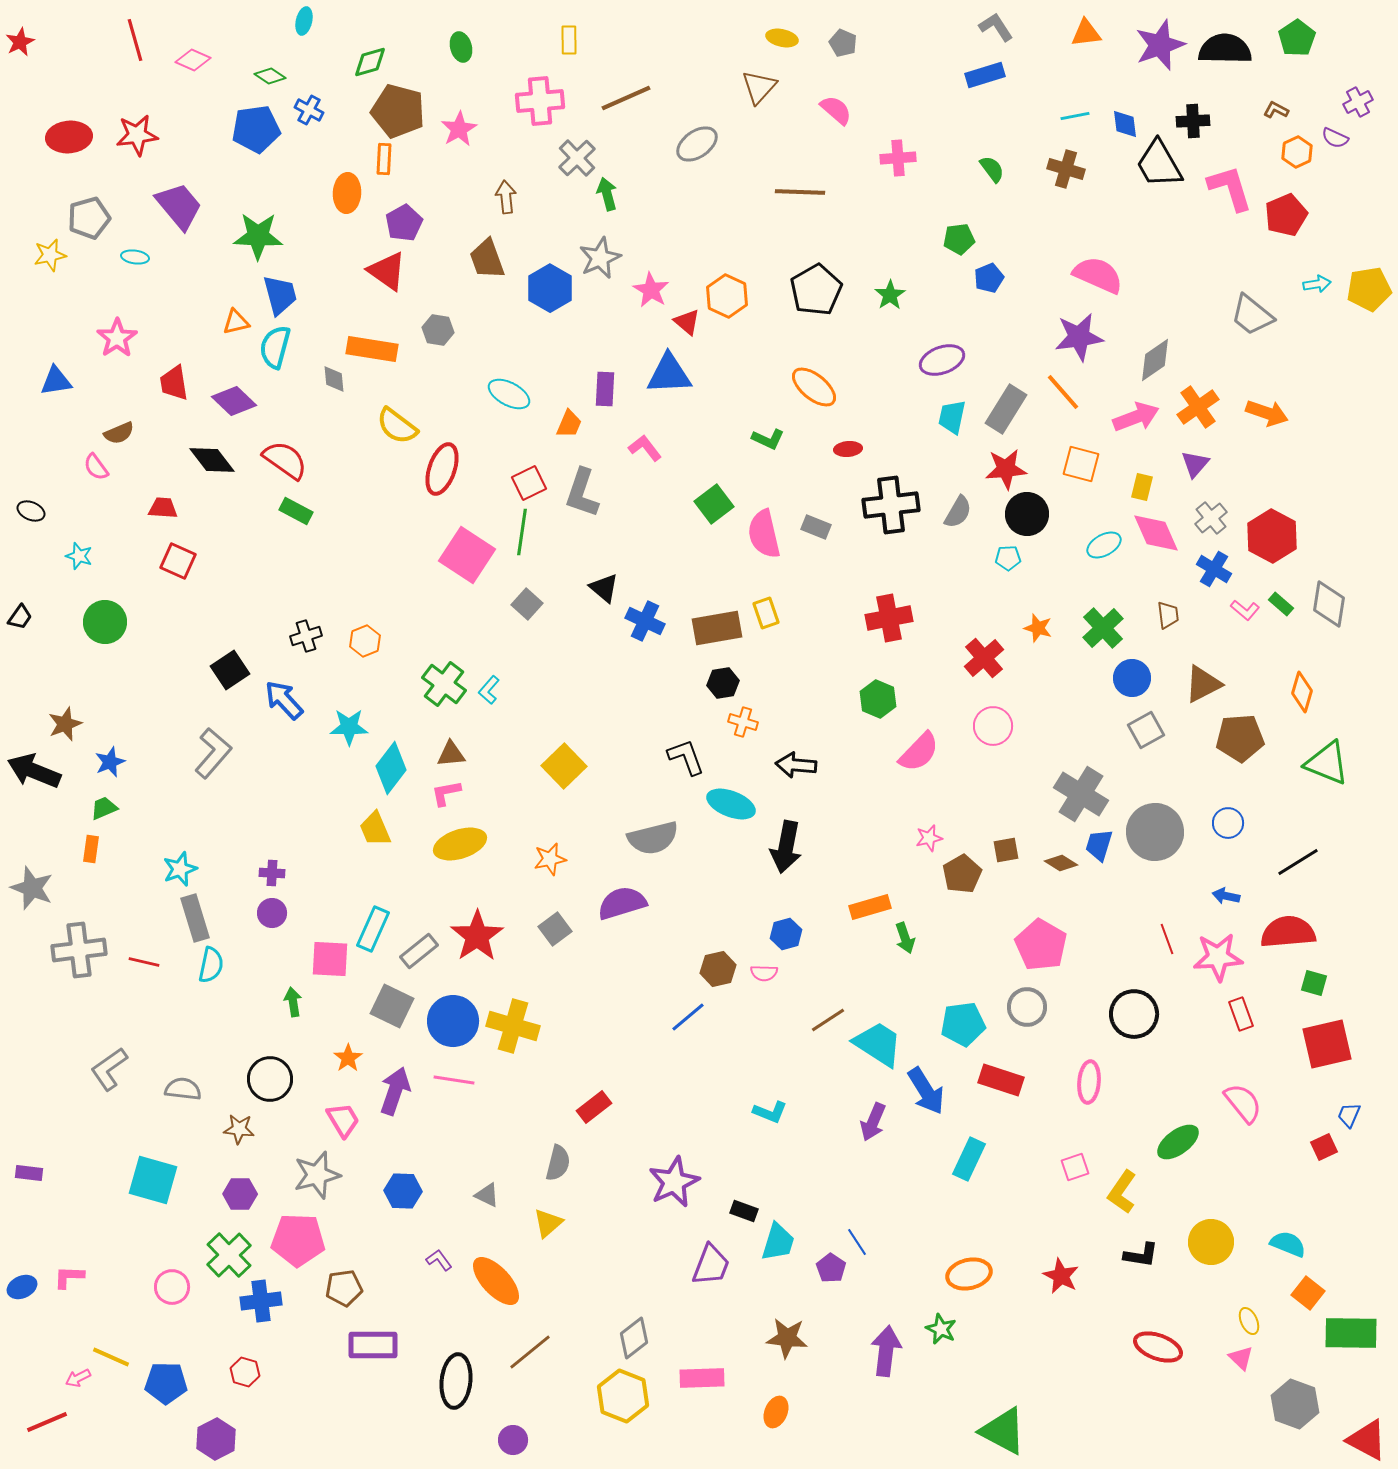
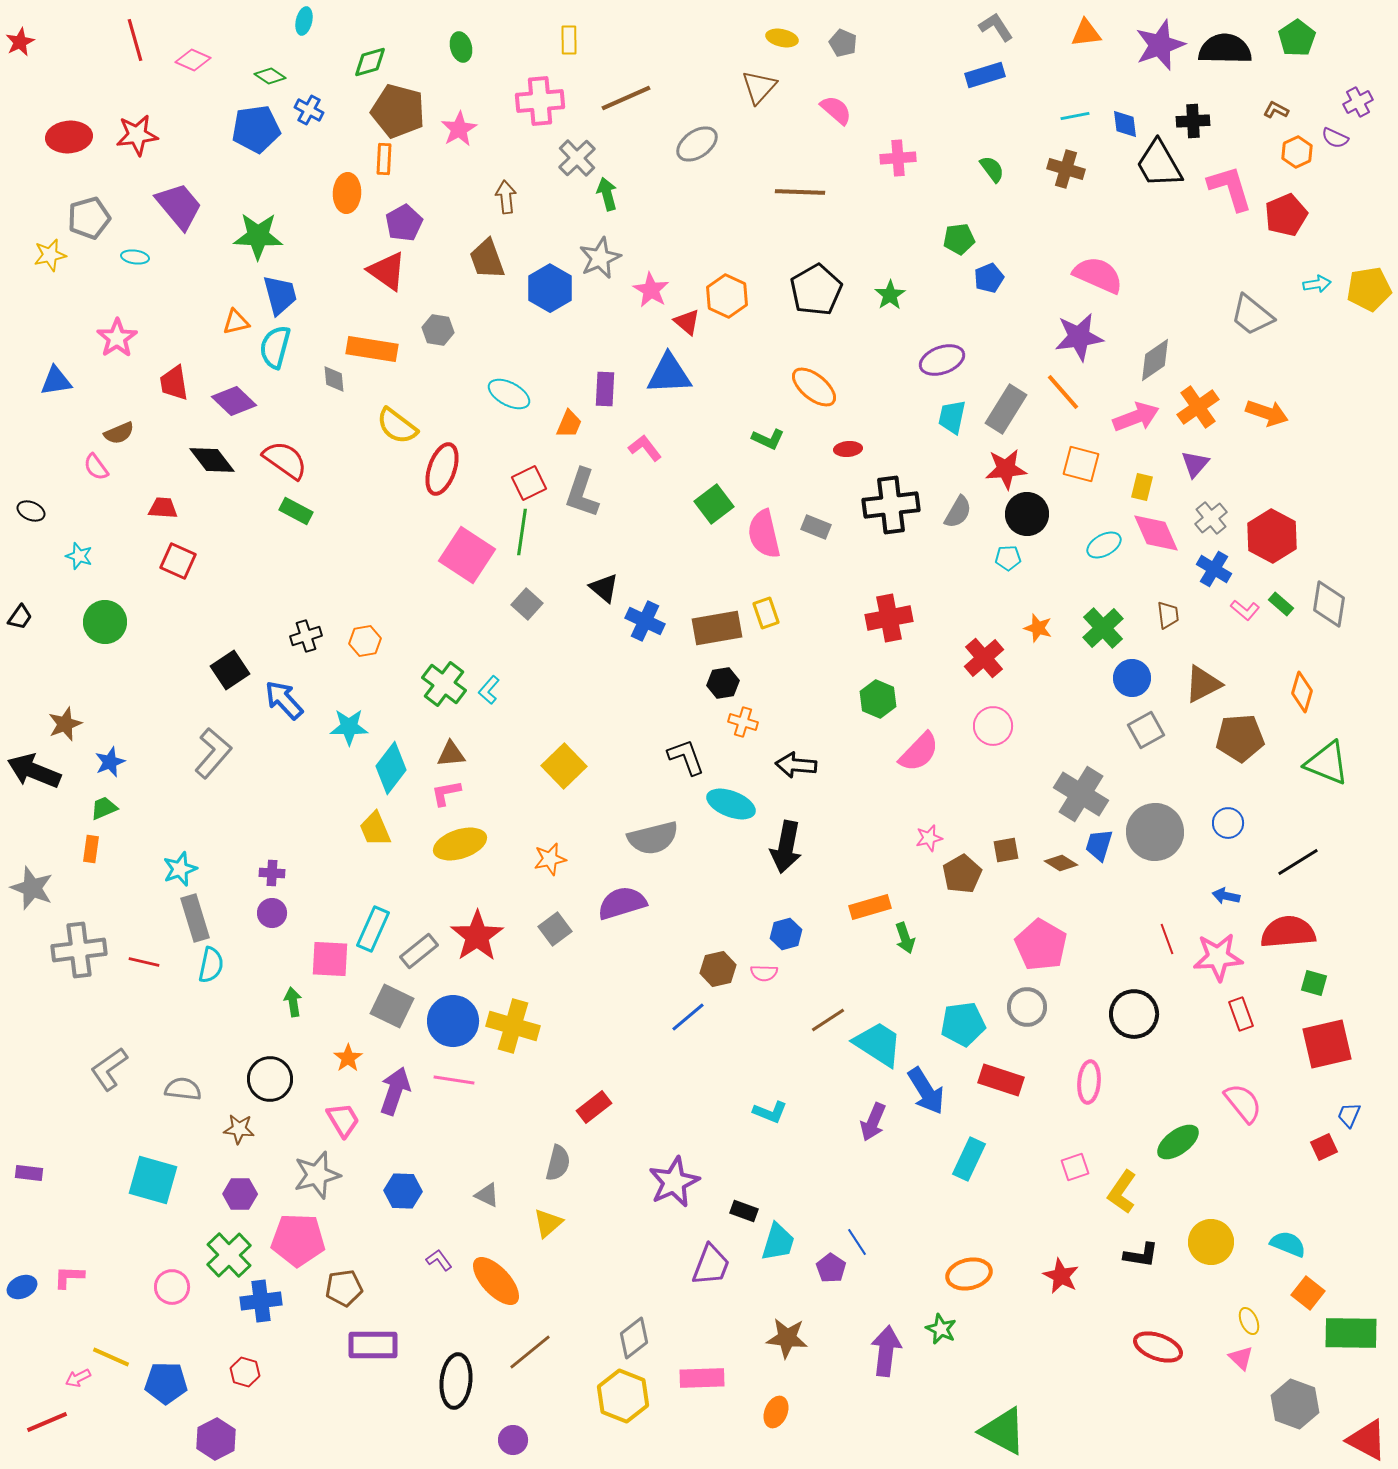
orange hexagon at (365, 641): rotated 12 degrees clockwise
